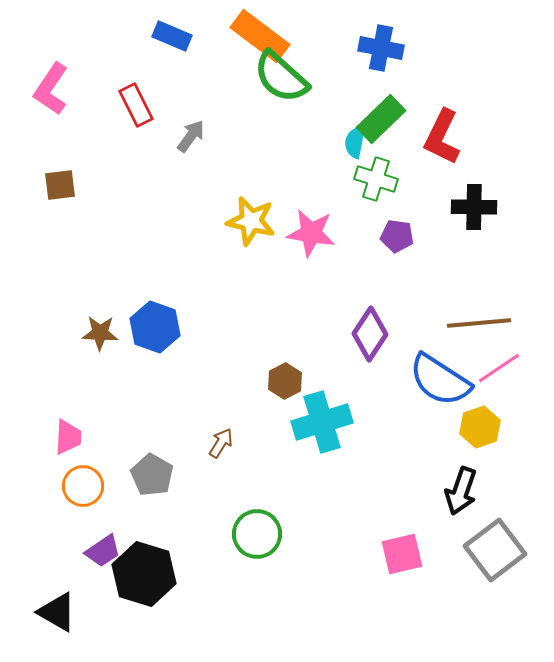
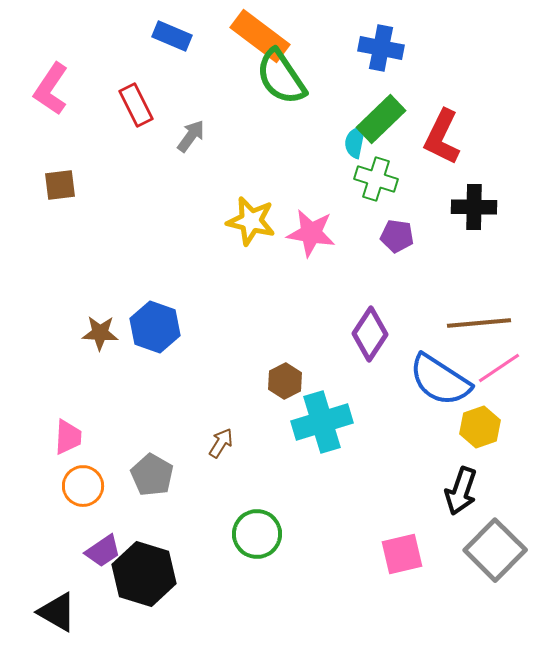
green semicircle: rotated 14 degrees clockwise
gray square: rotated 8 degrees counterclockwise
